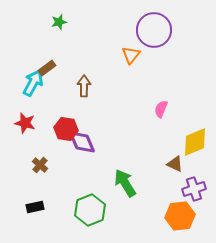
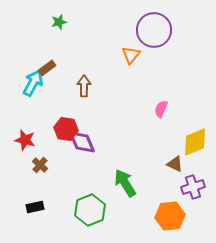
red star: moved 17 px down
purple cross: moved 1 px left, 2 px up
orange hexagon: moved 10 px left
